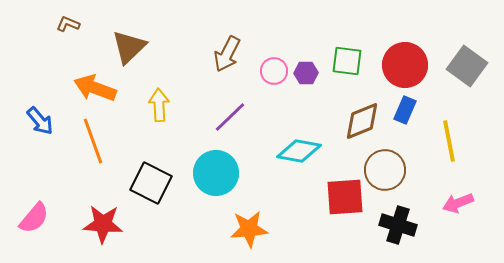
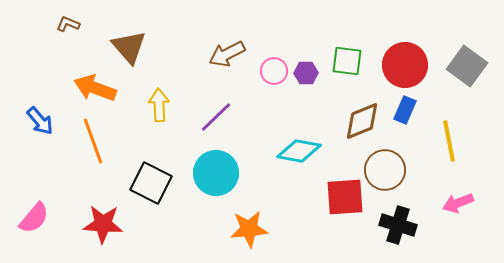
brown triangle: rotated 27 degrees counterclockwise
brown arrow: rotated 36 degrees clockwise
purple line: moved 14 px left
